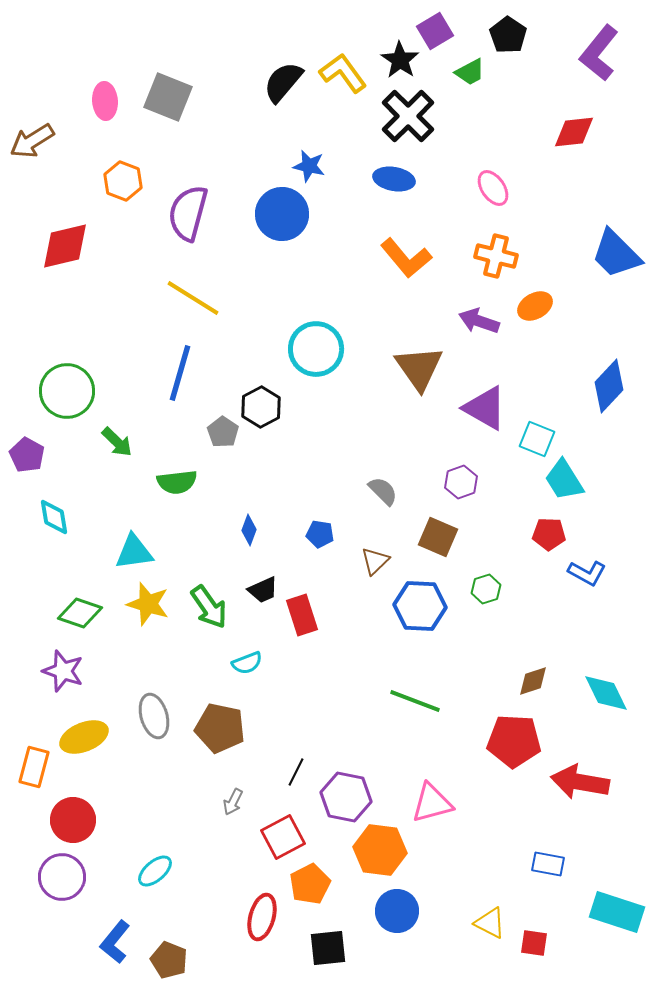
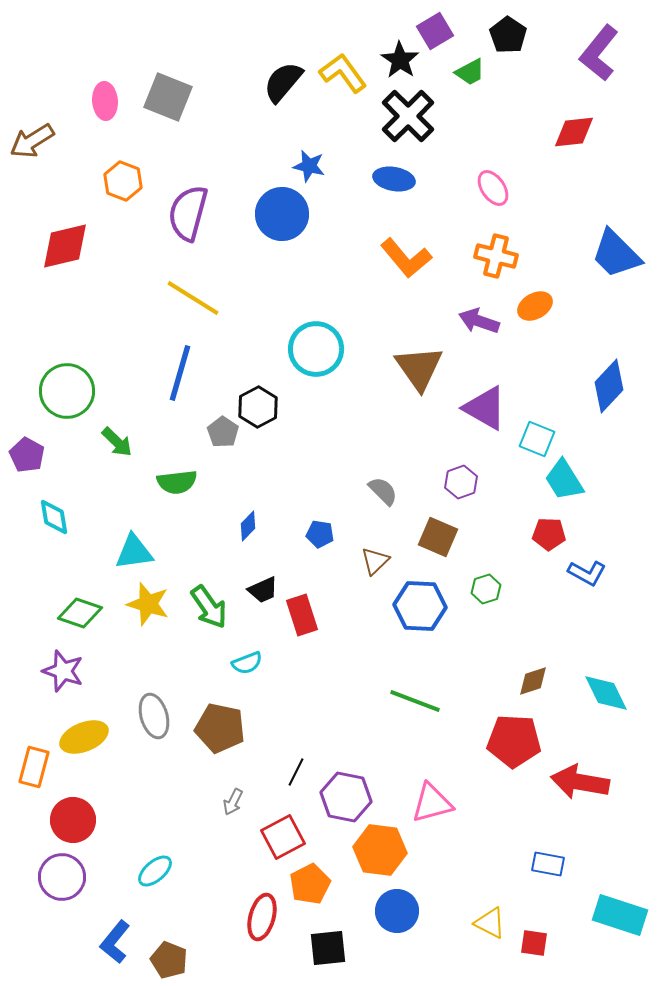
black hexagon at (261, 407): moved 3 px left
blue diamond at (249, 530): moved 1 px left, 4 px up; rotated 24 degrees clockwise
cyan rectangle at (617, 912): moved 3 px right, 3 px down
